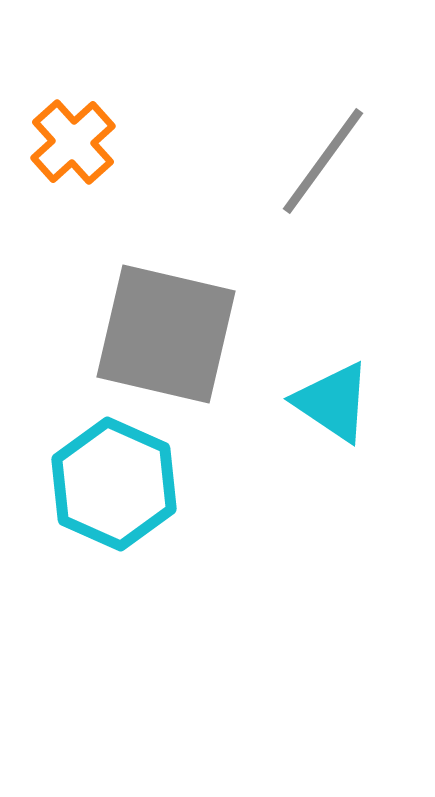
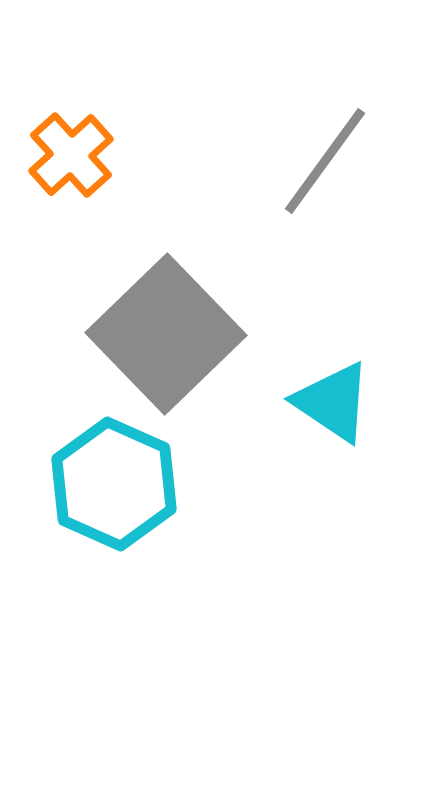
orange cross: moved 2 px left, 13 px down
gray line: moved 2 px right
gray square: rotated 33 degrees clockwise
